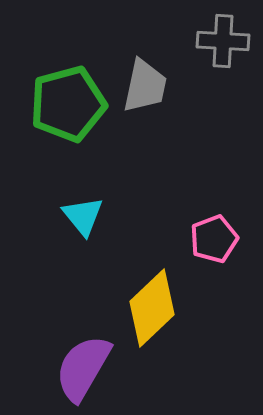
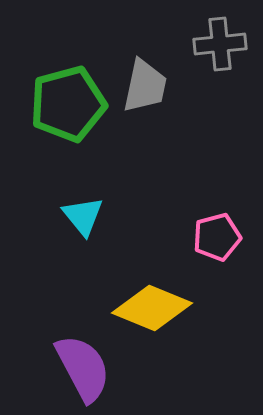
gray cross: moved 3 px left, 3 px down; rotated 9 degrees counterclockwise
pink pentagon: moved 3 px right, 2 px up; rotated 6 degrees clockwise
yellow diamond: rotated 66 degrees clockwise
purple semicircle: rotated 122 degrees clockwise
